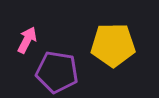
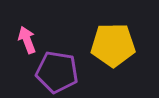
pink arrow: rotated 48 degrees counterclockwise
